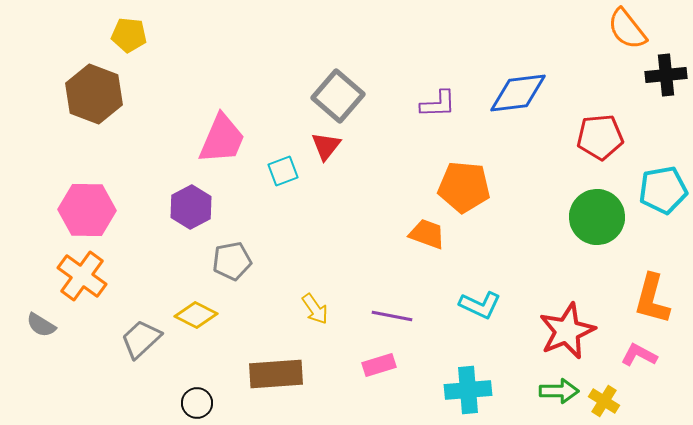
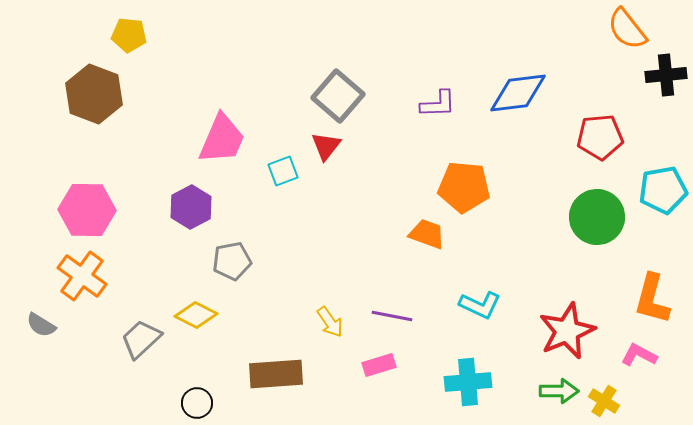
yellow arrow: moved 15 px right, 13 px down
cyan cross: moved 8 px up
